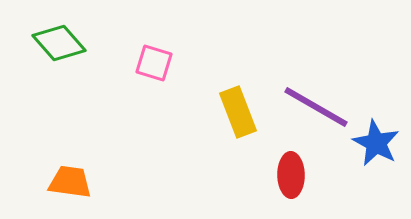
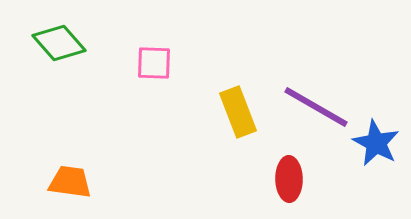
pink square: rotated 15 degrees counterclockwise
red ellipse: moved 2 px left, 4 px down
